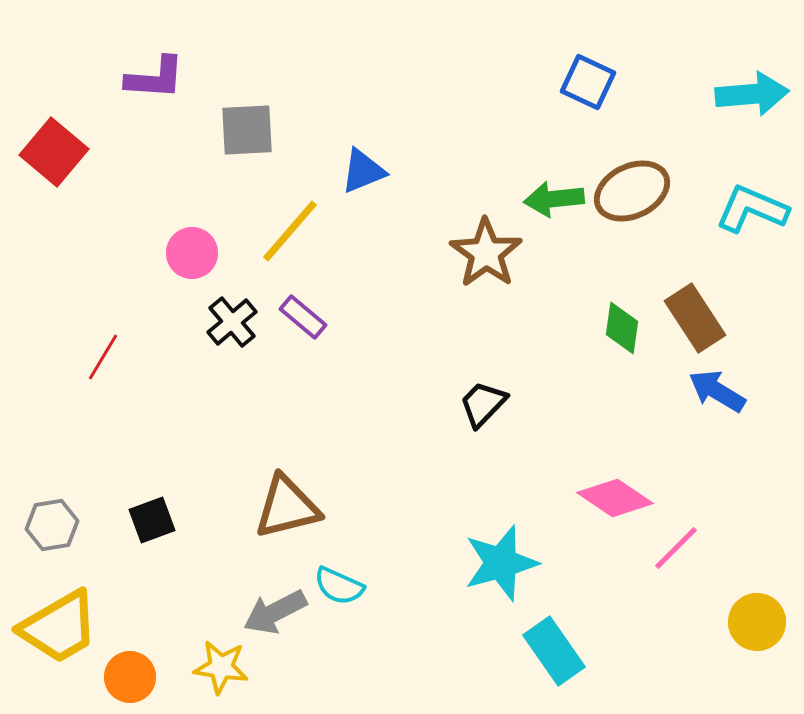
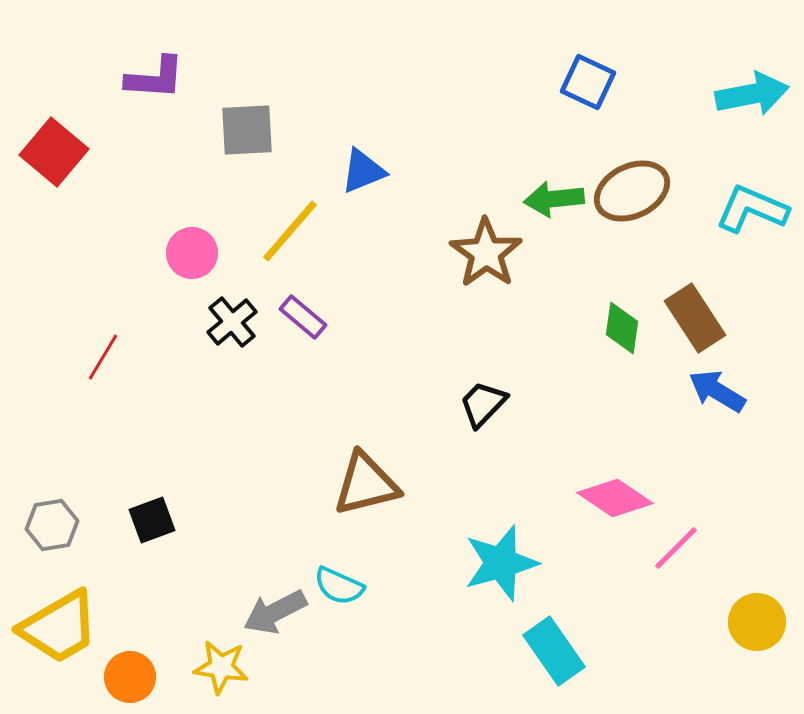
cyan arrow: rotated 6 degrees counterclockwise
brown triangle: moved 79 px right, 23 px up
